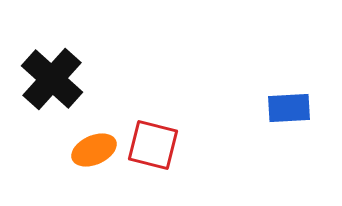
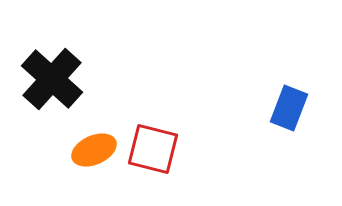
blue rectangle: rotated 66 degrees counterclockwise
red square: moved 4 px down
